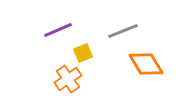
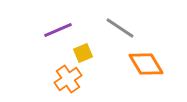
gray line: moved 3 px left, 3 px up; rotated 56 degrees clockwise
